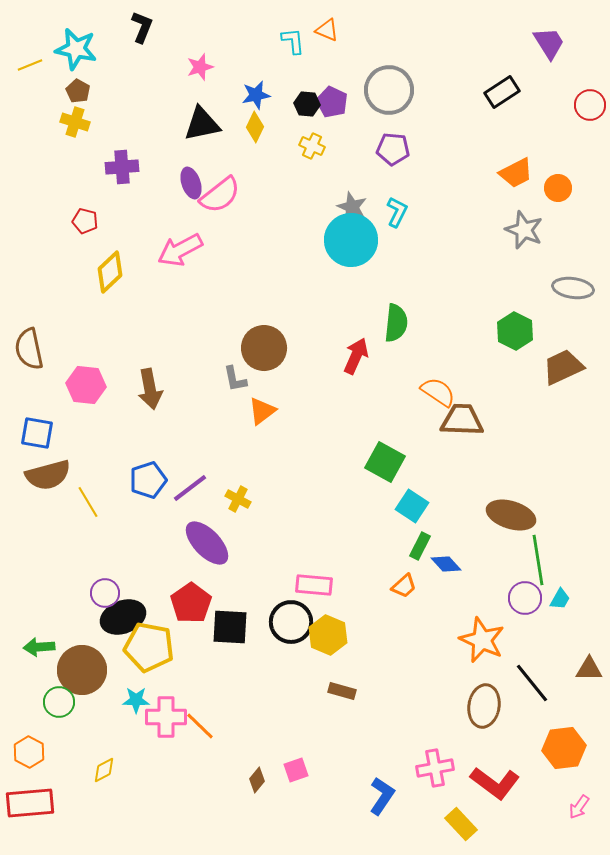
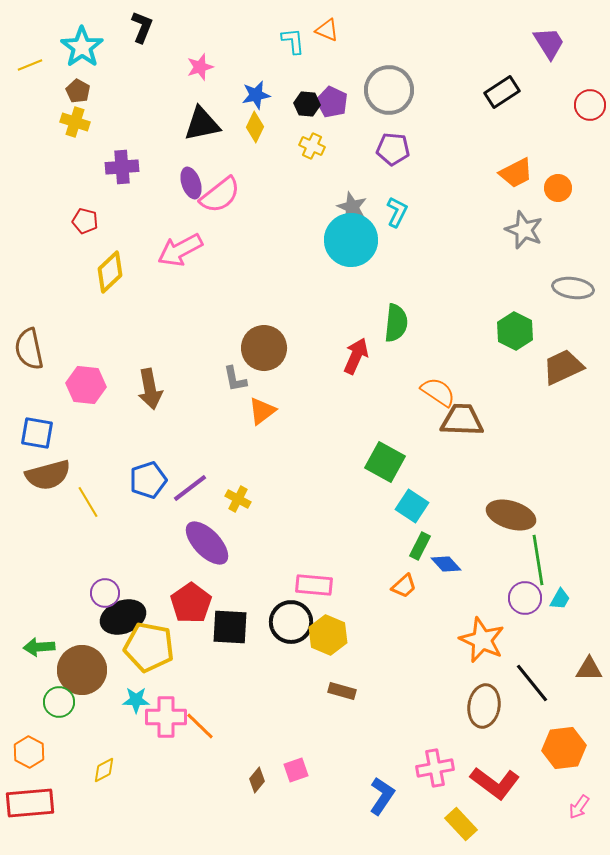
cyan star at (76, 49): moved 6 px right, 2 px up; rotated 24 degrees clockwise
